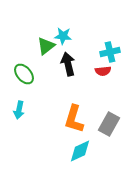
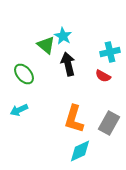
cyan star: rotated 24 degrees clockwise
green triangle: moved 1 px up; rotated 42 degrees counterclockwise
red semicircle: moved 5 px down; rotated 35 degrees clockwise
cyan arrow: rotated 54 degrees clockwise
gray rectangle: moved 1 px up
